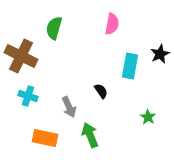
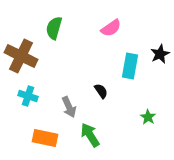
pink semicircle: moved 1 px left, 4 px down; rotated 45 degrees clockwise
green arrow: rotated 10 degrees counterclockwise
